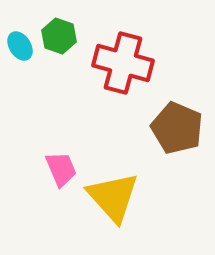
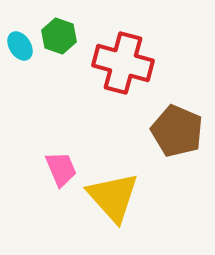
brown pentagon: moved 3 px down
